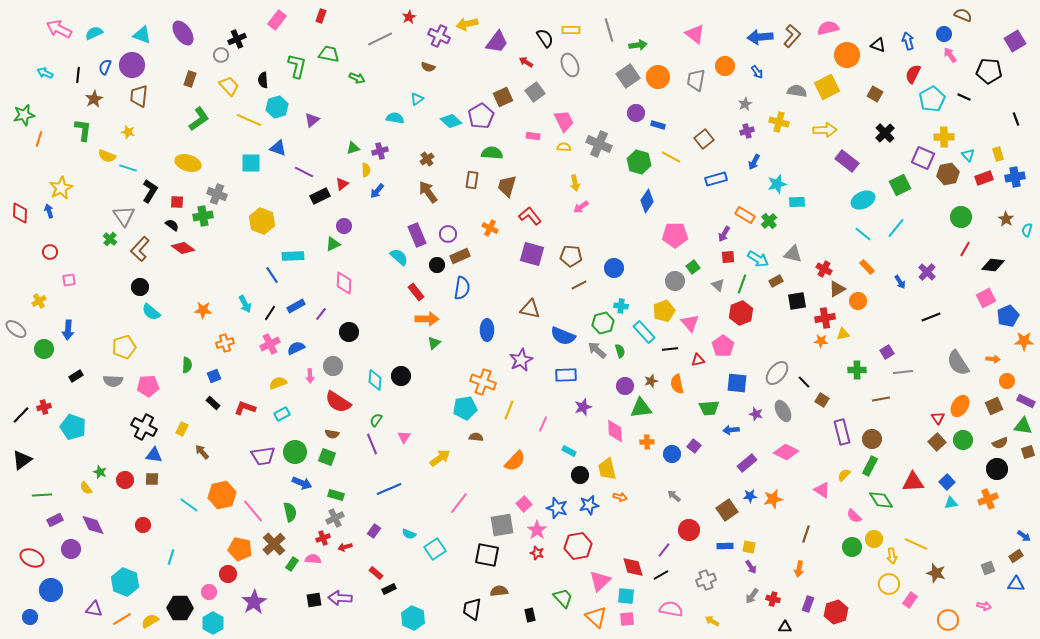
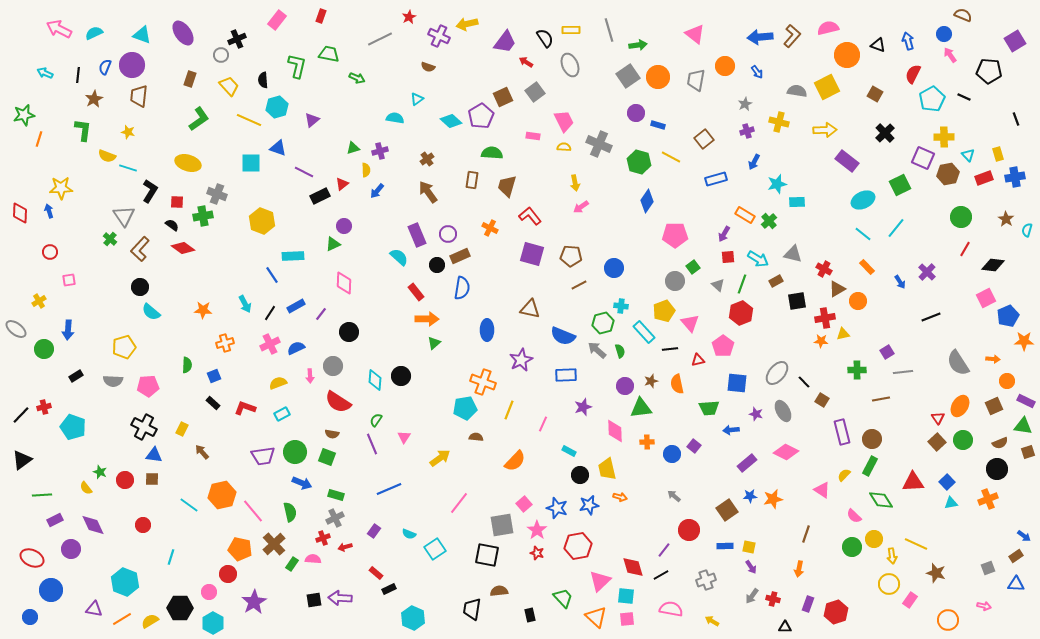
purple trapezoid at (497, 42): moved 8 px right
yellow star at (61, 188): rotated 25 degrees clockwise
